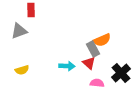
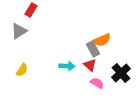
red rectangle: rotated 32 degrees clockwise
gray triangle: rotated 12 degrees counterclockwise
red triangle: moved 1 px right, 2 px down
yellow semicircle: rotated 40 degrees counterclockwise
pink semicircle: rotated 24 degrees clockwise
